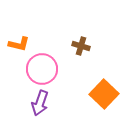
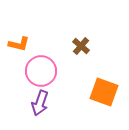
brown cross: rotated 24 degrees clockwise
pink circle: moved 1 px left, 2 px down
orange square: moved 2 px up; rotated 24 degrees counterclockwise
